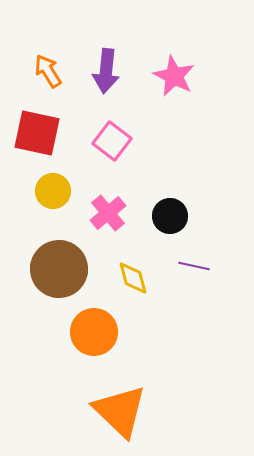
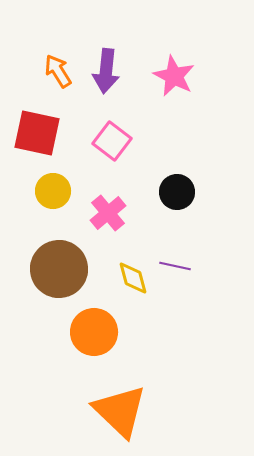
orange arrow: moved 10 px right
black circle: moved 7 px right, 24 px up
purple line: moved 19 px left
